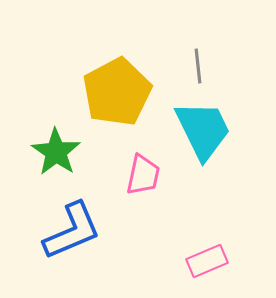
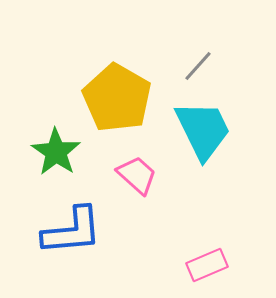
gray line: rotated 48 degrees clockwise
yellow pentagon: moved 6 px down; rotated 14 degrees counterclockwise
pink trapezoid: moved 6 px left; rotated 60 degrees counterclockwise
blue L-shape: rotated 18 degrees clockwise
pink rectangle: moved 4 px down
